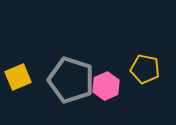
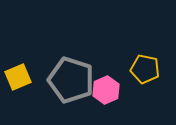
pink hexagon: moved 4 px down
